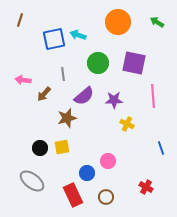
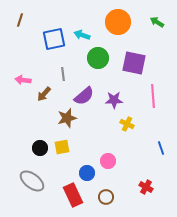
cyan arrow: moved 4 px right
green circle: moved 5 px up
